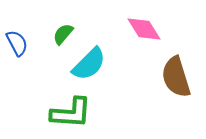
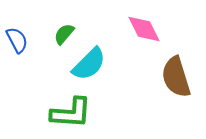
pink diamond: rotated 6 degrees clockwise
green semicircle: moved 1 px right
blue semicircle: moved 3 px up
